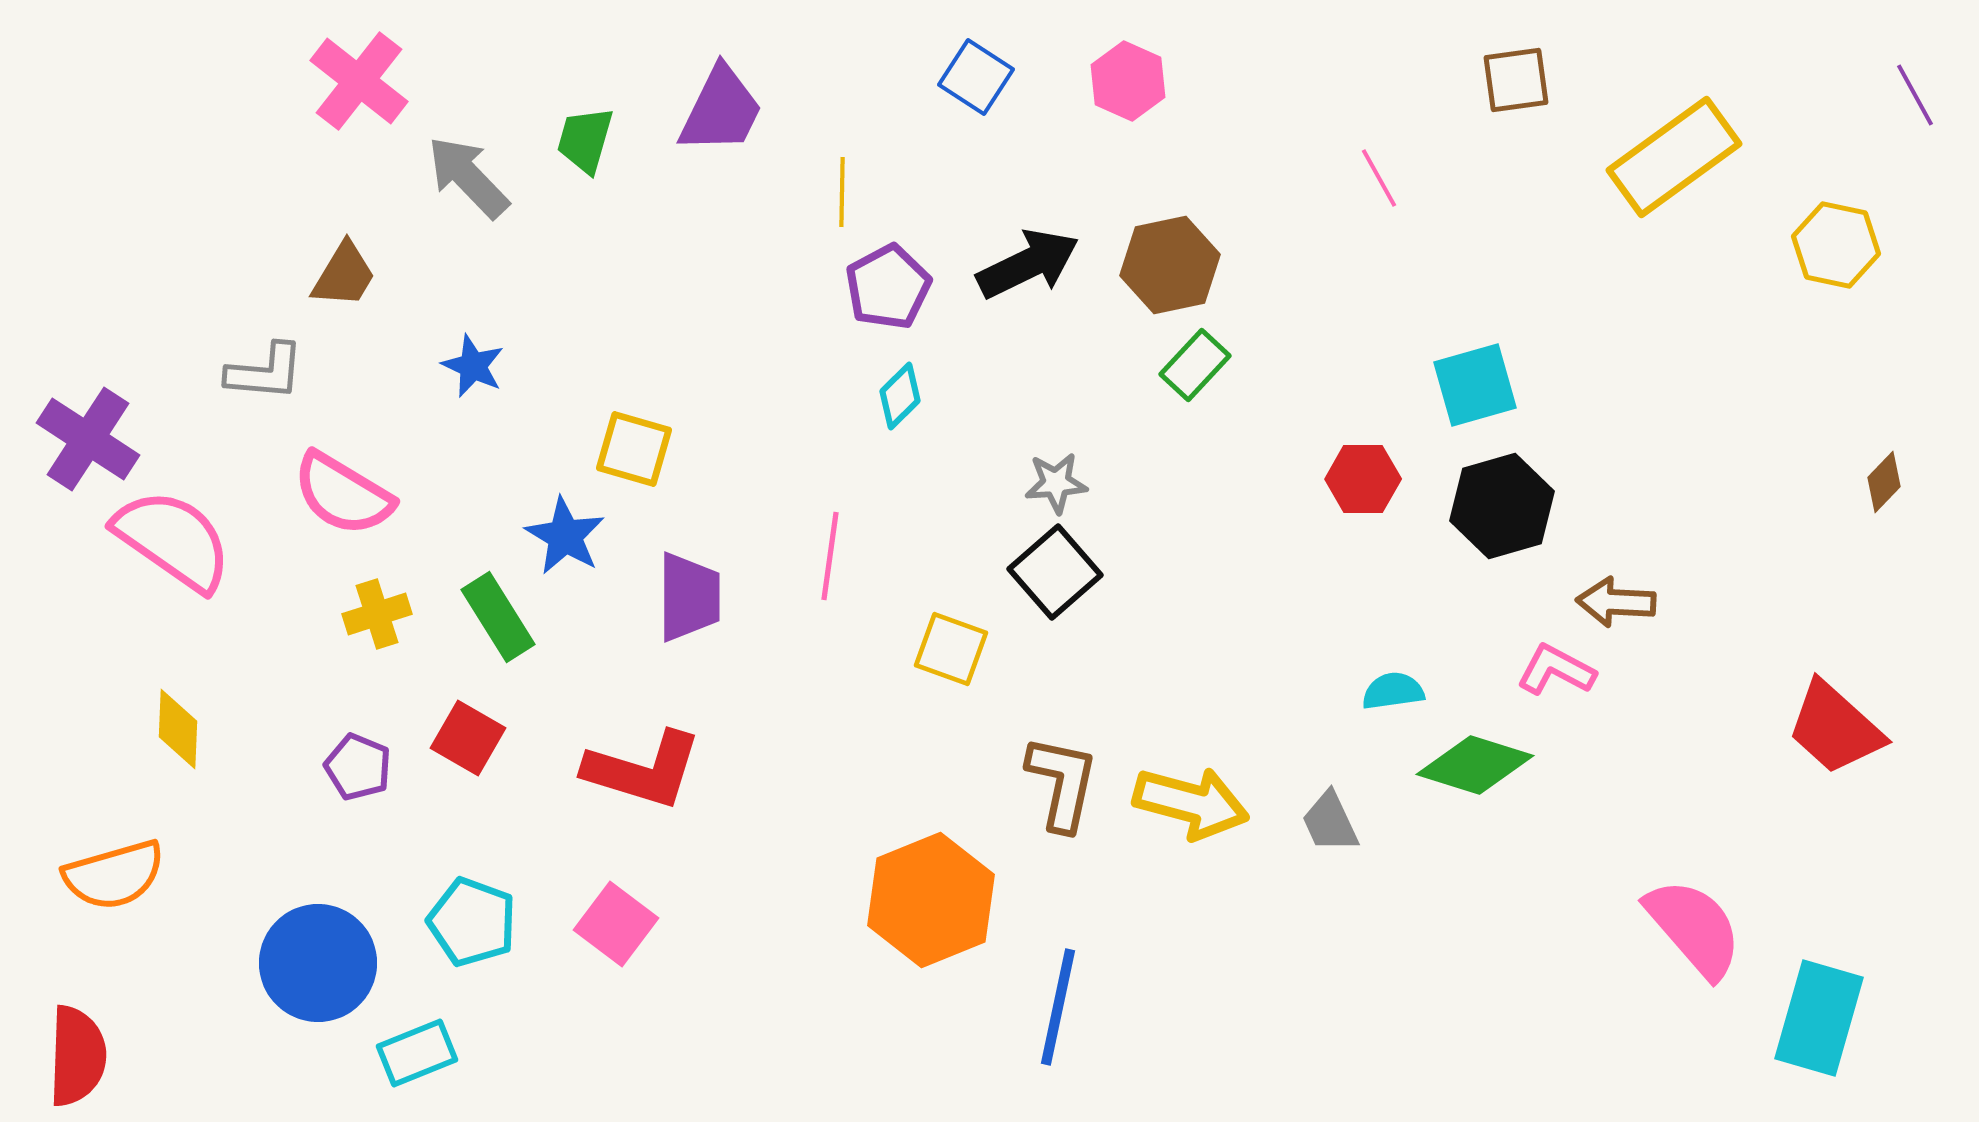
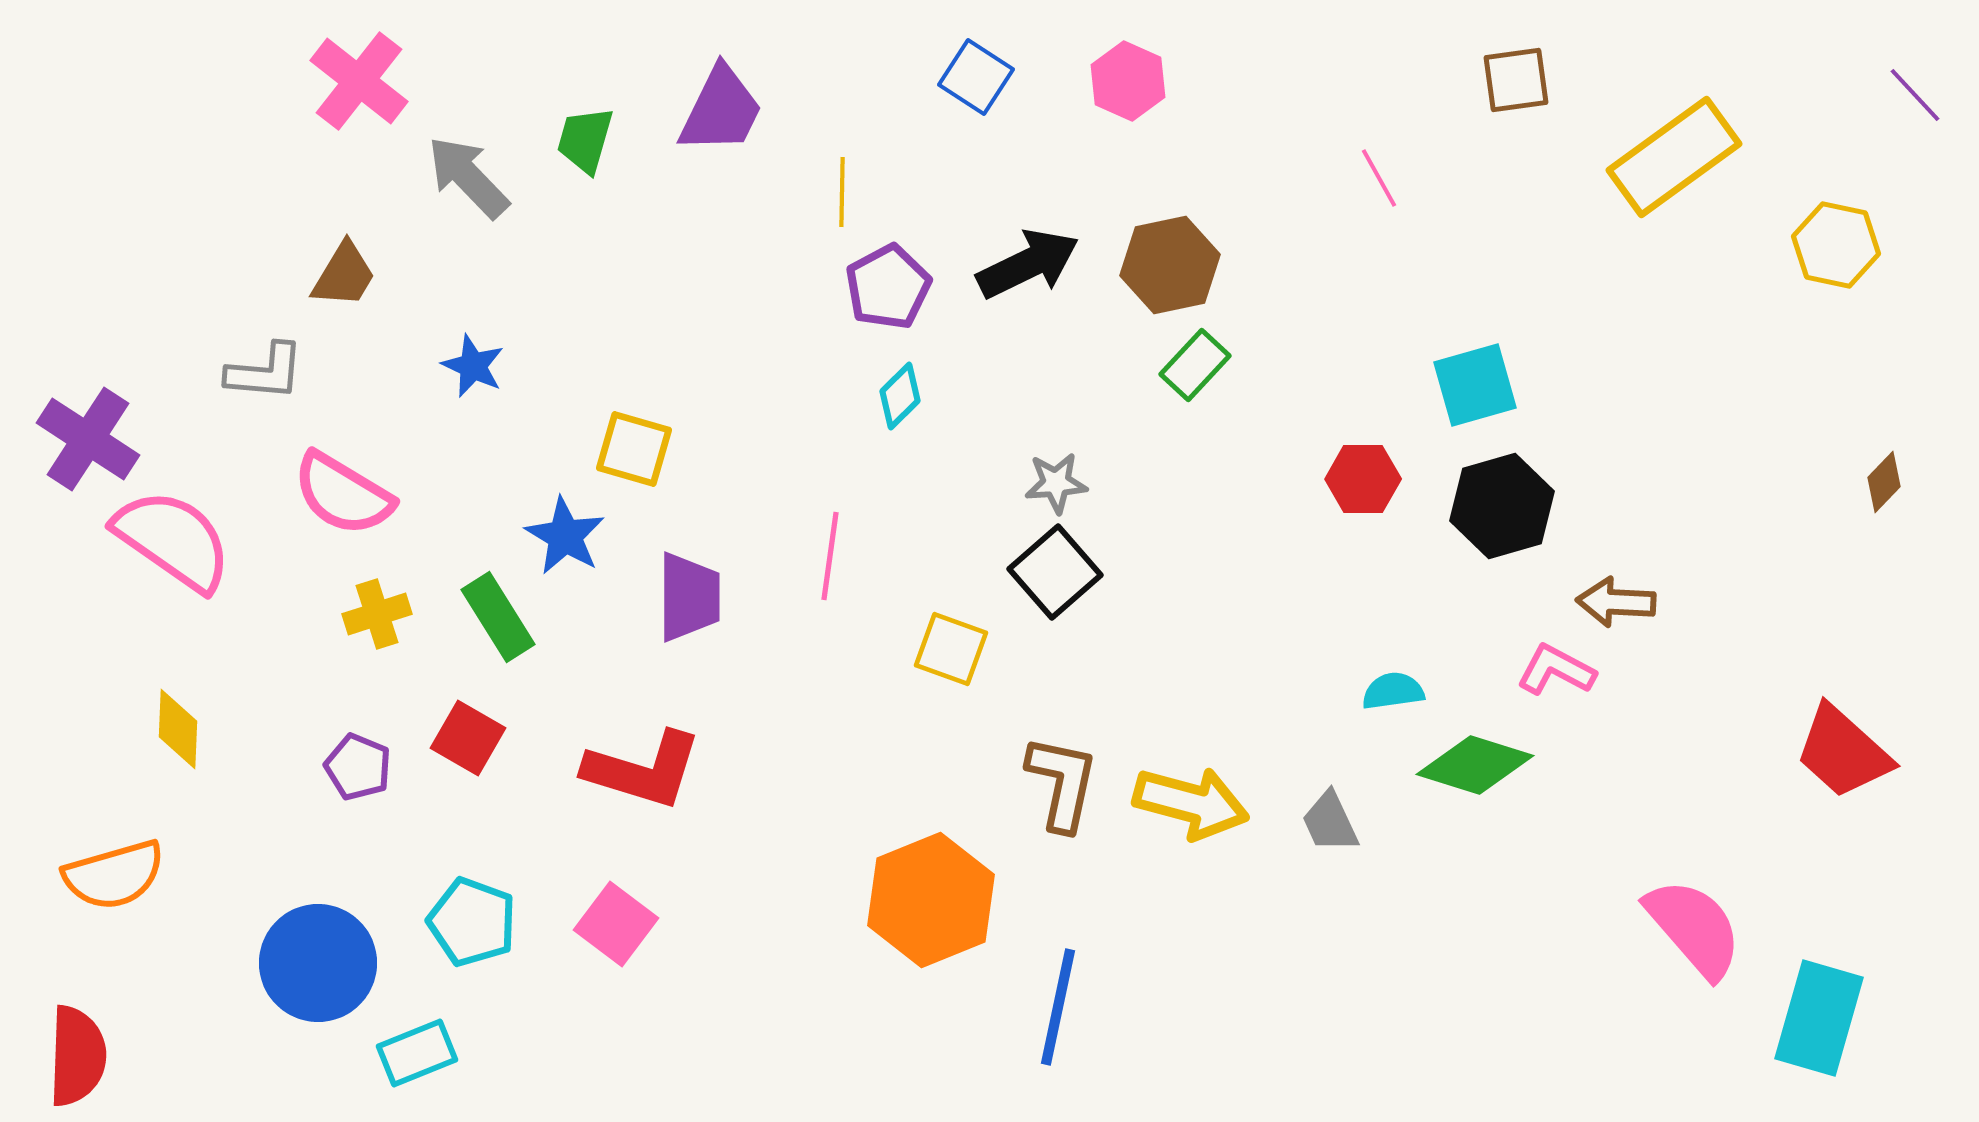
purple line at (1915, 95): rotated 14 degrees counterclockwise
red trapezoid at (1835, 728): moved 8 px right, 24 px down
